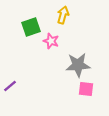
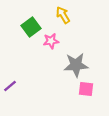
yellow arrow: rotated 48 degrees counterclockwise
green square: rotated 18 degrees counterclockwise
pink star: rotated 28 degrees counterclockwise
gray star: moved 2 px left
